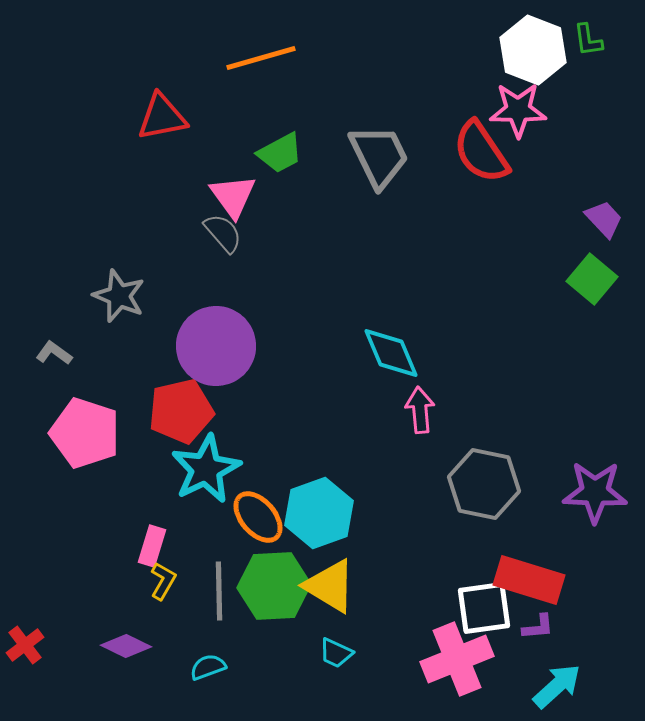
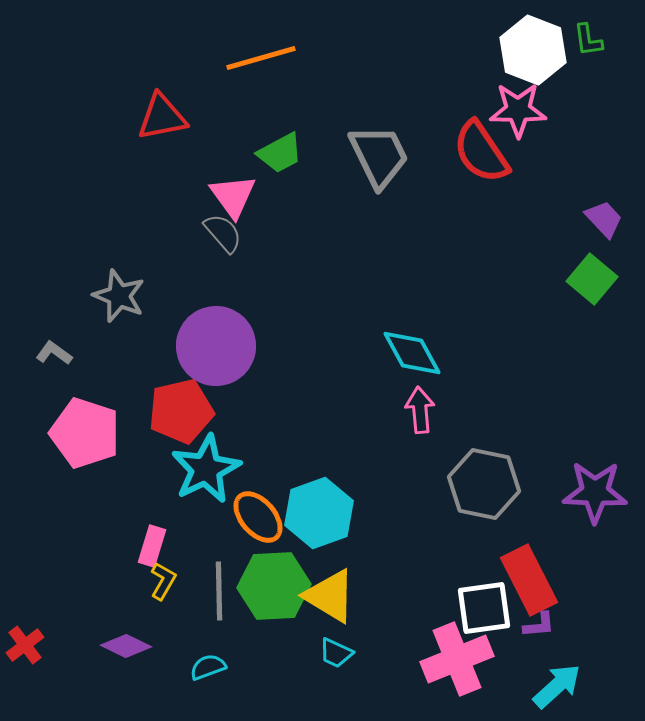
cyan diamond: moved 21 px right; rotated 6 degrees counterclockwise
red rectangle: rotated 46 degrees clockwise
yellow triangle: moved 10 px down
purple L-shape: moved 1 px right, 2 px up
